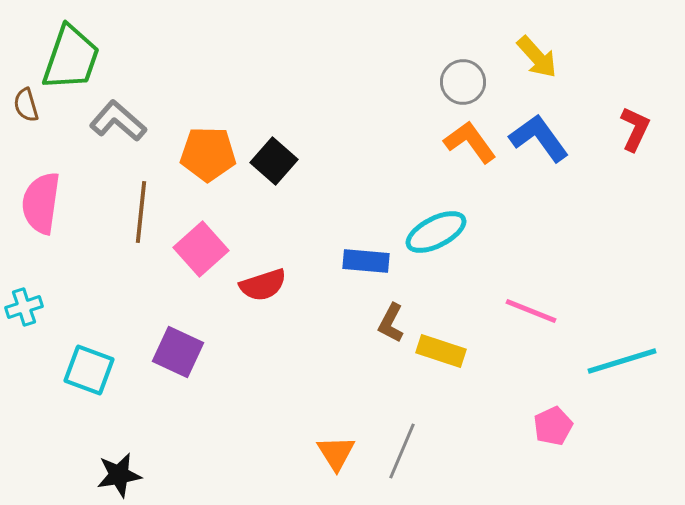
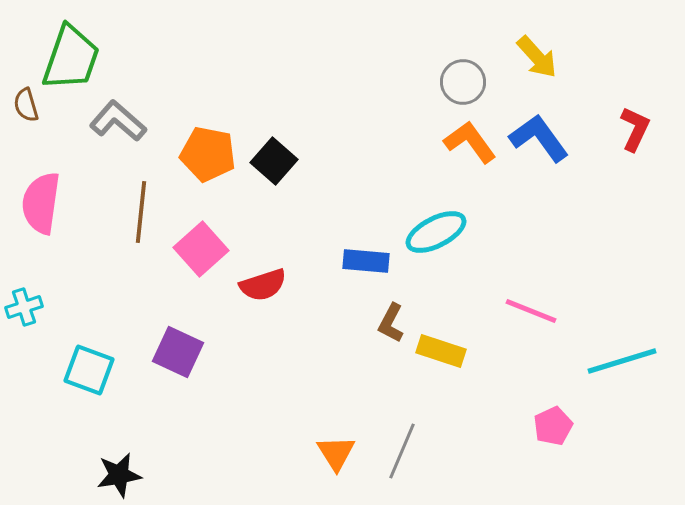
orange pentagon: rotated 10 degrees clockwise
